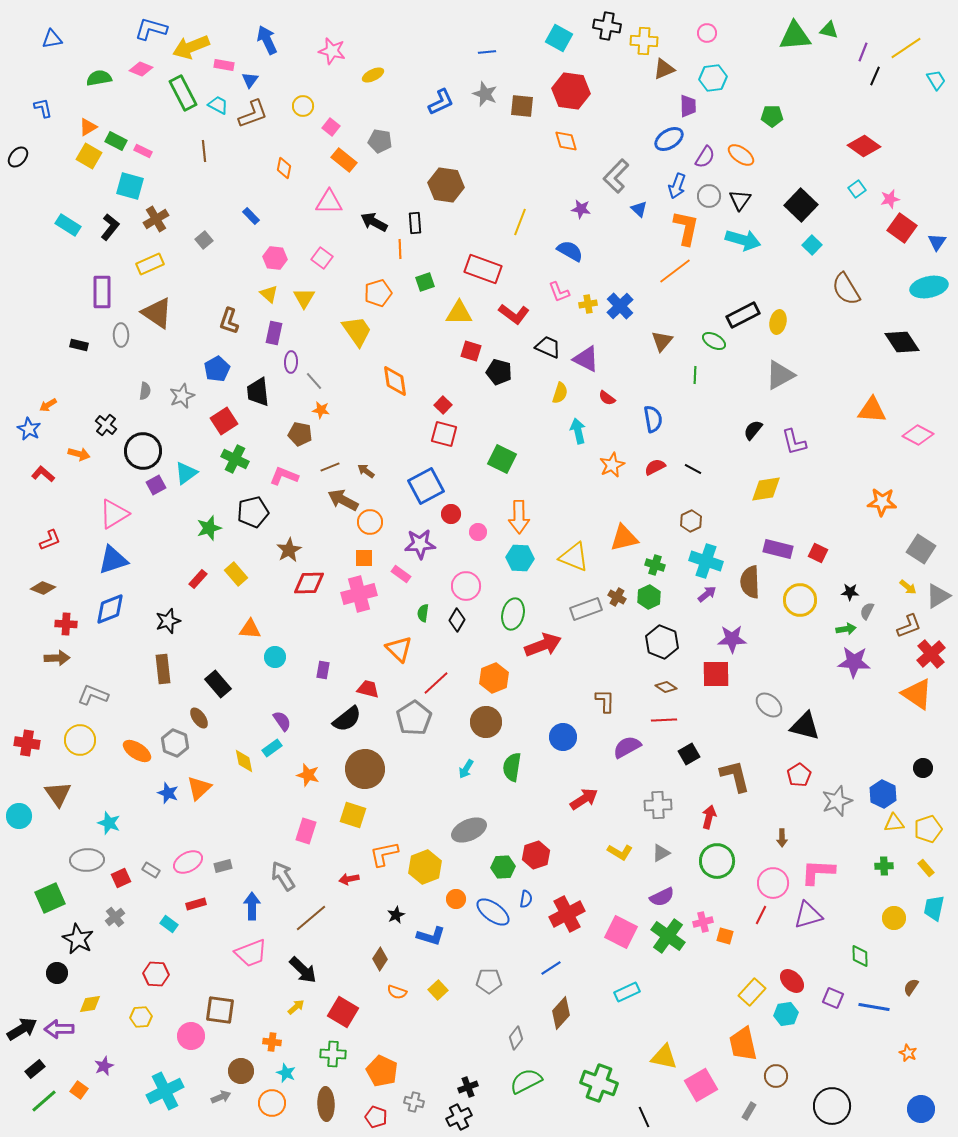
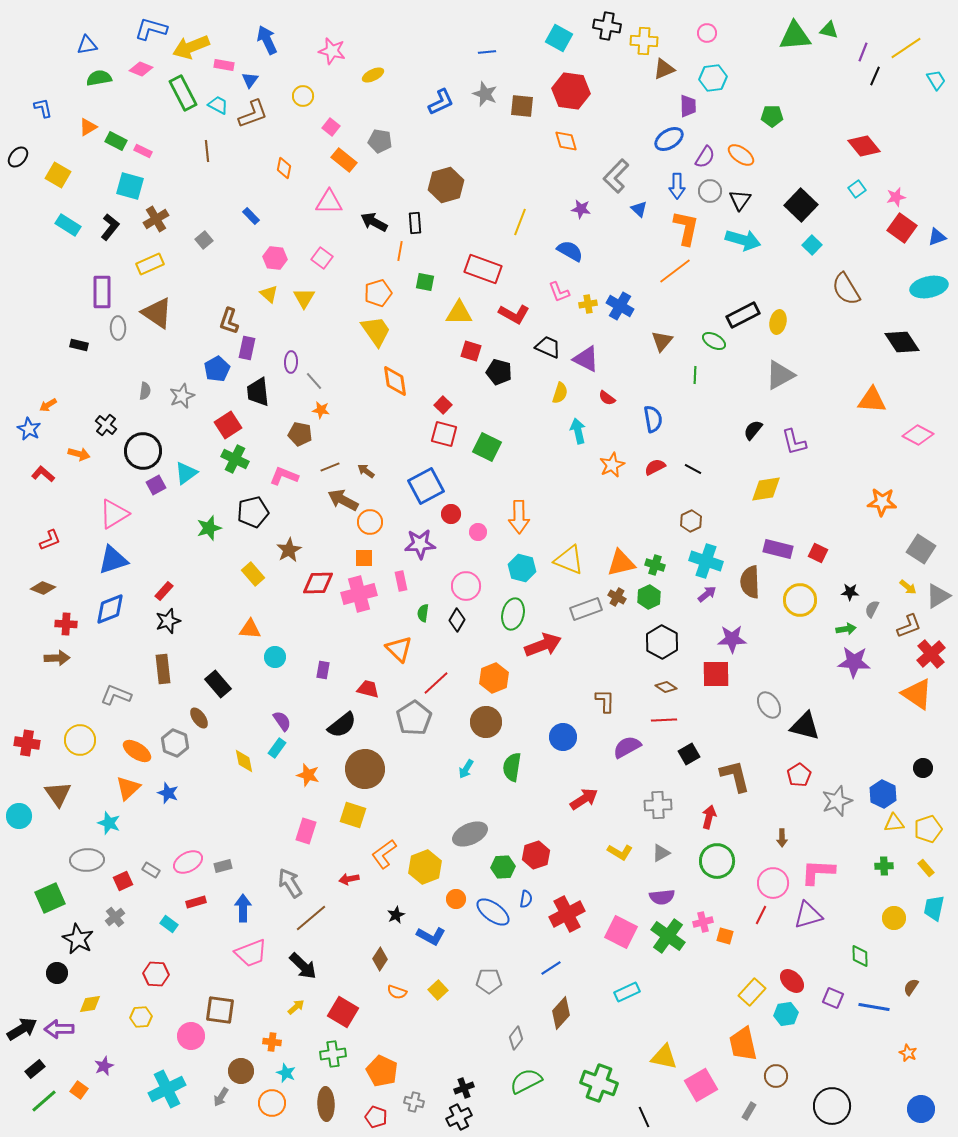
blue triangle at (52, 39): moved 35 px right, 6 px down
yellow circle at (303, 106): moved 10 px up
red diamond at (864, 146): rotated 16 degrees clockwise
brown line at (204, 151): moved 3 px right
yellow square at (89, 156): moved 31 px left, 19 px down
brown hexagon at (446, 185): rotated 24 degrees counterclockwise
blue arrow at (677, 186): rotated 20 degrees counterclockwise
gray circle at (709, 196): moved 1 px right, 5 px up
pink star at (890, 199): moved 6 px right, 2 px up
blue triangle at (937, 242): moved 5 px up; rotated 36 degrees clockwise
orange line at (400, 249): moved 2 px down; rotated 12 degrees clockwise
green square at (425, 282): rotated 30 degrees clockwise
blue cross at (620, 306): rotated 16 degrees counterclockwise
red L-shape at (514, 314): rotated 8 degrees counterclockwise
yellow trapezoid at (357, 331): moved 19 px right
purple rectangle at (274, 333): moved 27 px left, 15 px down
gray ellipse at (121, 335): moved 3 px left, 7 px up
orange triangle at (872, 410): moved 10 px up
red square at (224, 421): moved 4 px right, 4 px down
green square at (502, 459): moved 15 px left, 12 px up
orange triangle at (624, 538): moved 3 px left, 25 px down
yellow triangle at (574, 557): moved 5 px left, 3 px down
cyan hexagon at (520, 558): moved 2 px right, 10 px down; rotated 12 degrees clockwise
yellow rectangle at (236, 574): moved 17 px right
pink rectangle at (401, 574): moved 7 px down; rotated 42 degrees clockwise
red rectangle at (198, 579): moved 34 px left, 12 px down
red diamond at (309, 583): moved 9 px right
gray semicircle at (867, 611): moved 5 px right, 2 px up
black hexagon at (662, 642): rotated 8 degrees clockwise
gray L-shape at (93, 695): moved 23 px right
gray ellipse at (769, 705): rotated 16 degrees clockwise
black semicircle at (347, 719): moved 5 px left, 6 px down
cyan rectangle at (272, 748): moved 5 px right; rotated 18 degrees counterclockwise
orange triangle at (199, 788): moved 71 px left
gray ellipse at (469, 830): moved 1 px right, 4 px down
orange L-shape at (384, 854): rotated 24 degrees counterclockwise
gray arrow at (283, 876): moved 7 px right, 7 px down
red square at (121, 878): moved 2 px right, 3 px down
purple semicircle at (662, 897): rotated 20 degrees clockwise
red rectangle at (196, 904): moved 2 px up
blue arrow at (252, 906): moved 9 px left, 2 px down
blue L-shape at (431, 936): rotated 12 degrees clockwise
black arrow at (303, 970): moved 4 px up
green cross at (333, 1054): rotated 10 degrees counterclockwise
black cross at (468, 1087): moved 4 px left, 1 px down
cyan cross at (165, 1091): moved 2 px right, 2 px up
gray arrow at (221, 1097): rotated 144 degrees clockwise
